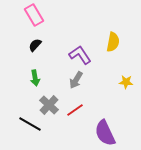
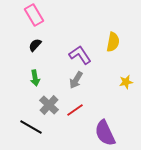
yellow star: rotated 16 degrees counterclockwise
black line: moved 1 px right, 3 px down
